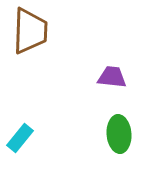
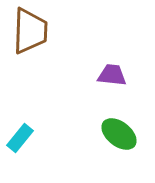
purple trapezoid: moved 2 px up
green ellipse: rotated 48 degrees counterclockwise
